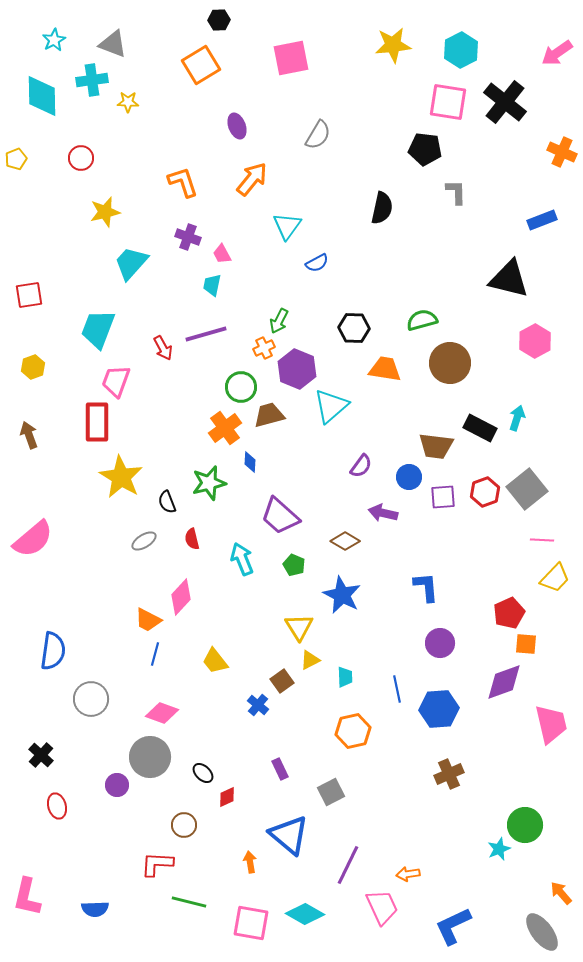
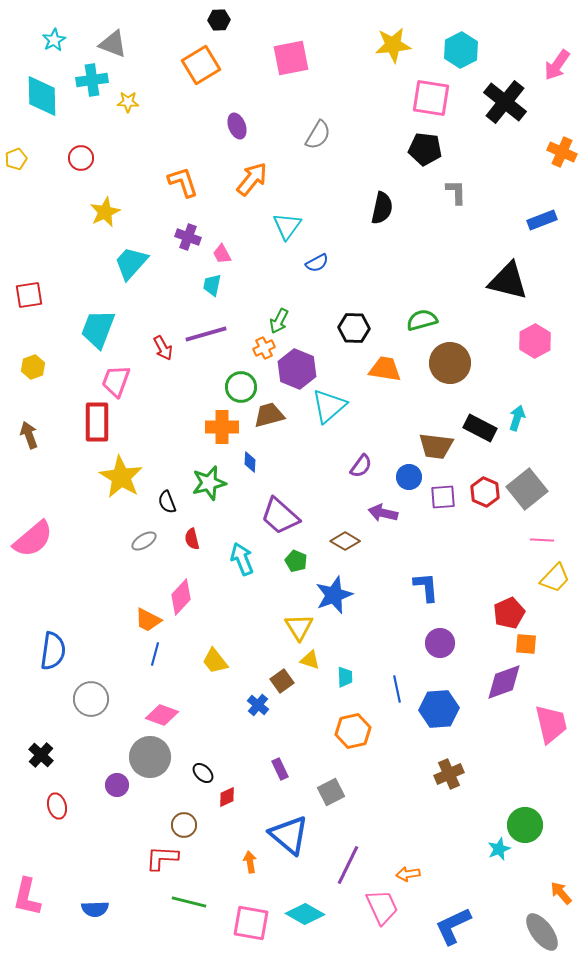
pink arrow at (557, 53): moved 12 px down; rotated 20 degrees counterclockwise
pink square at (448, 102): moved 17 px left, 4 px up
yellow star at (105, 212): rotated 12 degrees counterclockwise
black triangle at (509, 279): moved 1 px left, 2 px down
cyan triangle at (331, 406): moved 2 px left
orange cross at (225, 428): moved 3 px left, 1 px up; rotated 36 degrees clockwise
red hexagon at (485, 492): rotated 16 degrees counterclockwise
green pentagon at (294, 565): moved 2 px right, 4 px up
blue star at (342, 595): moved 8 px left; rotated 24 degrees clockwise
yellow triangle at (310, 660): rotated 45 degrees clockwise
pink diamond at (162, 713): moved 2 px down
red L-shape at (157, 864): moved 5 px right, 6 px up
